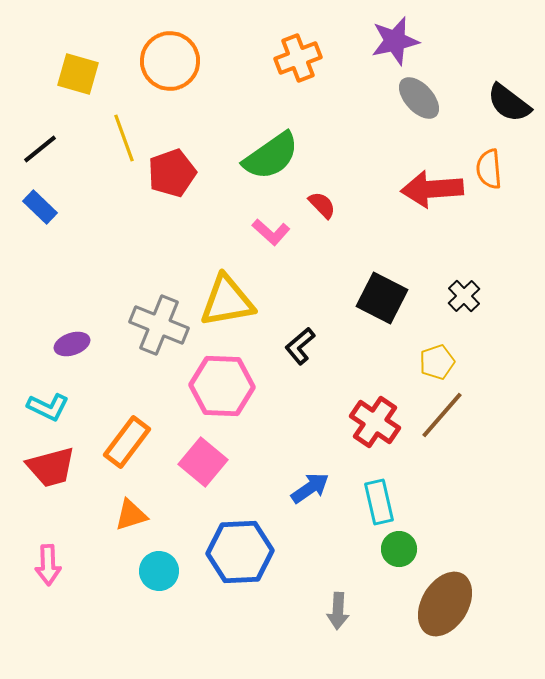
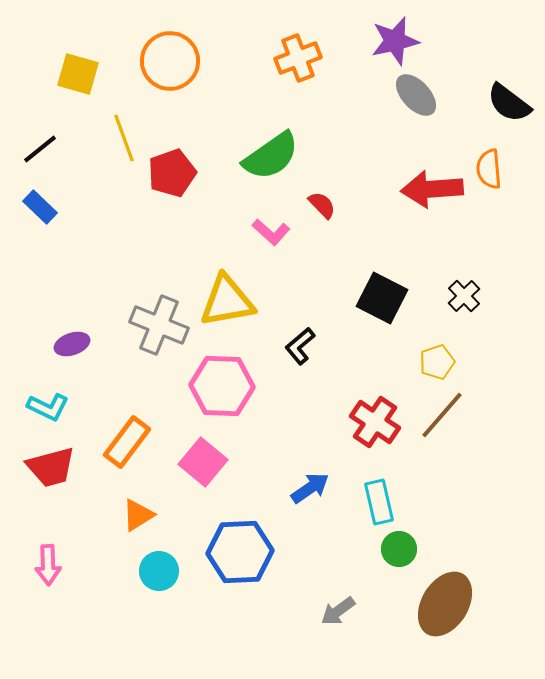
gray ellipse: moved 3 px left, 3 px up
orange triangle: moved 7 px right; rotated 15 degrees counterclockwise
gray arrow: rotated 51 degrees clockwise
